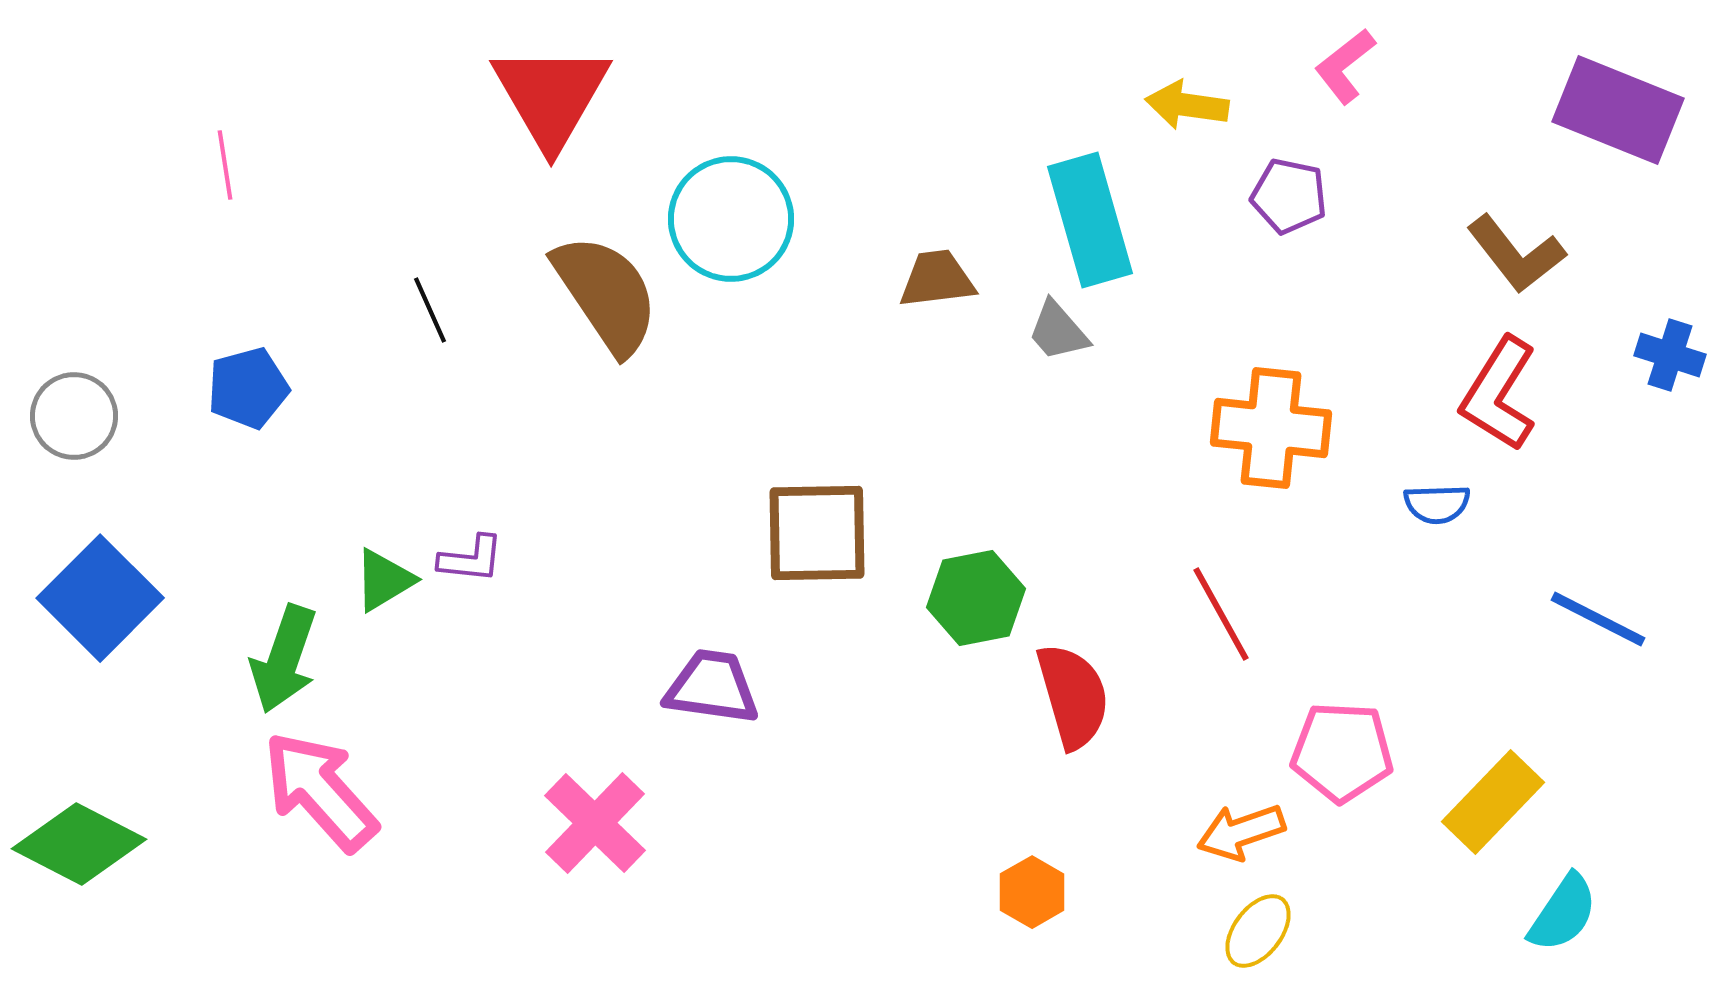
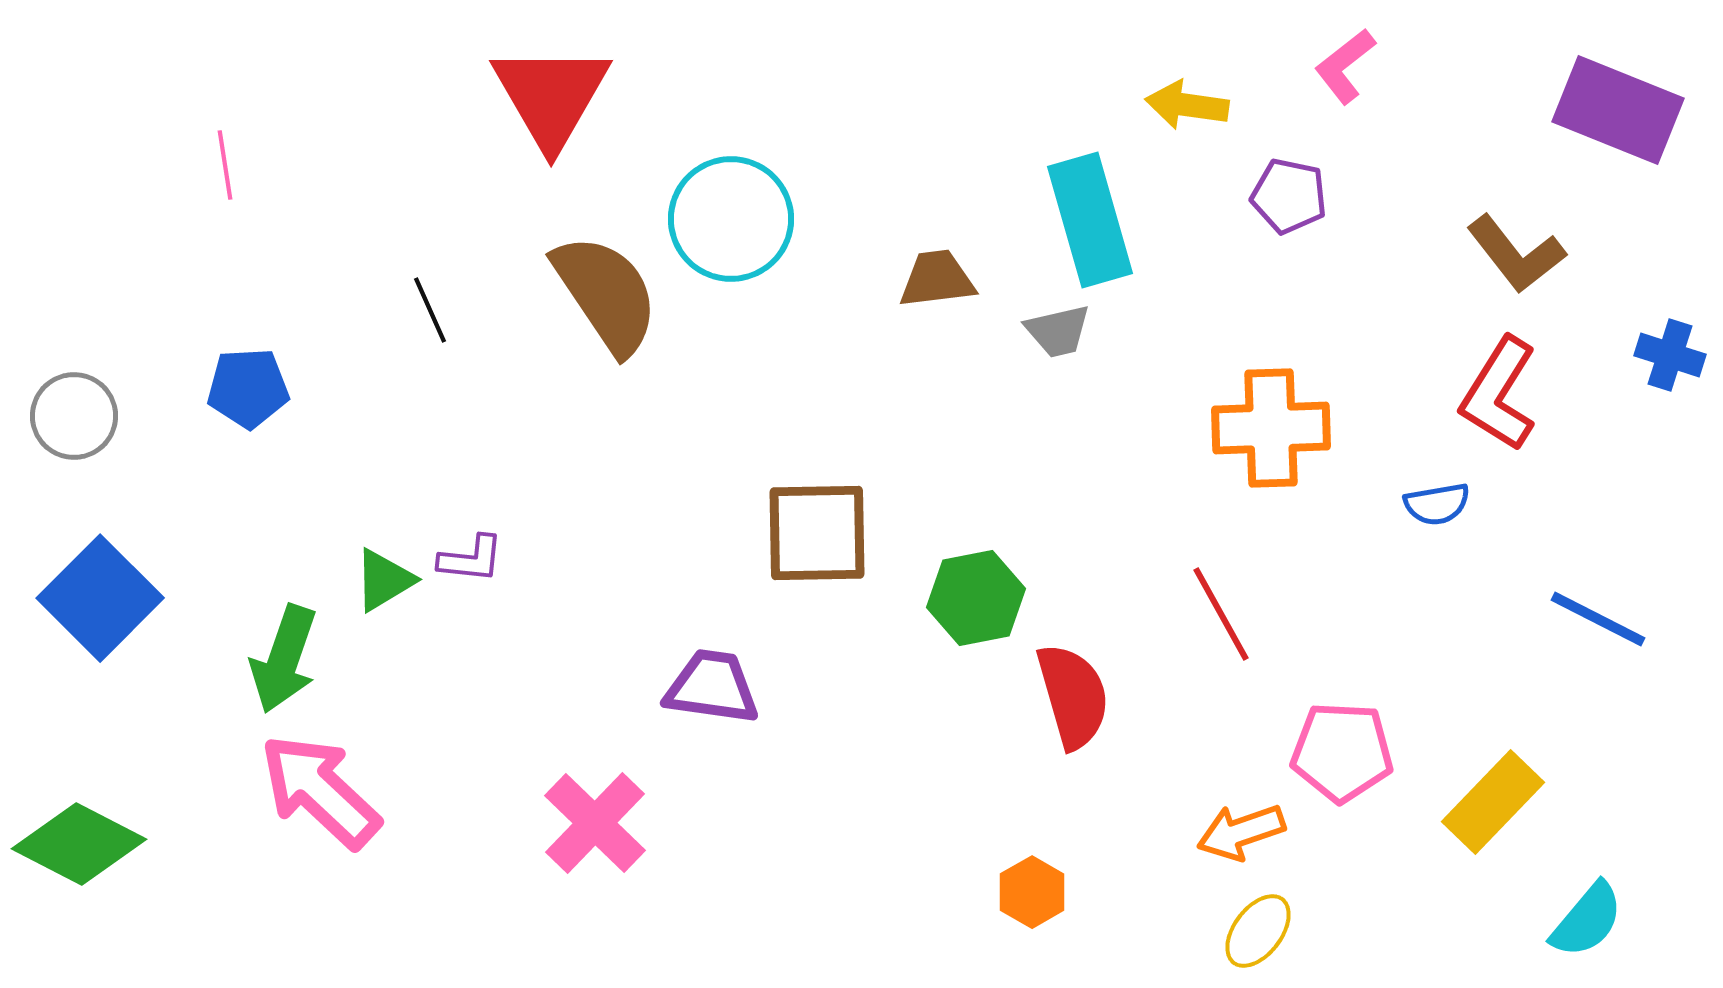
gray trapezoid: rotated 62 degrees counterclockwise
blue pentagon: rotated 12 degrees clockwise
orange cross: rotated 8 degrees counterclockwise
blue semicircle: rotated 8 degrees counterclockwise
pink arrow: rotated 5 degrees counterclockwise
cyan semicircle: moved 24 px right, 7 px down; rotated 6 degrees clockwise
